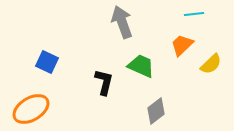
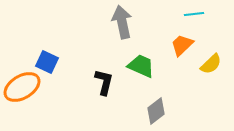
gray arrow: rotated 8 degrees clockwise
orange ellipse: moved 9 px left, 22 px up
